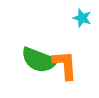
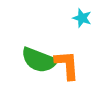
orange L-shape: moved 2 px right
